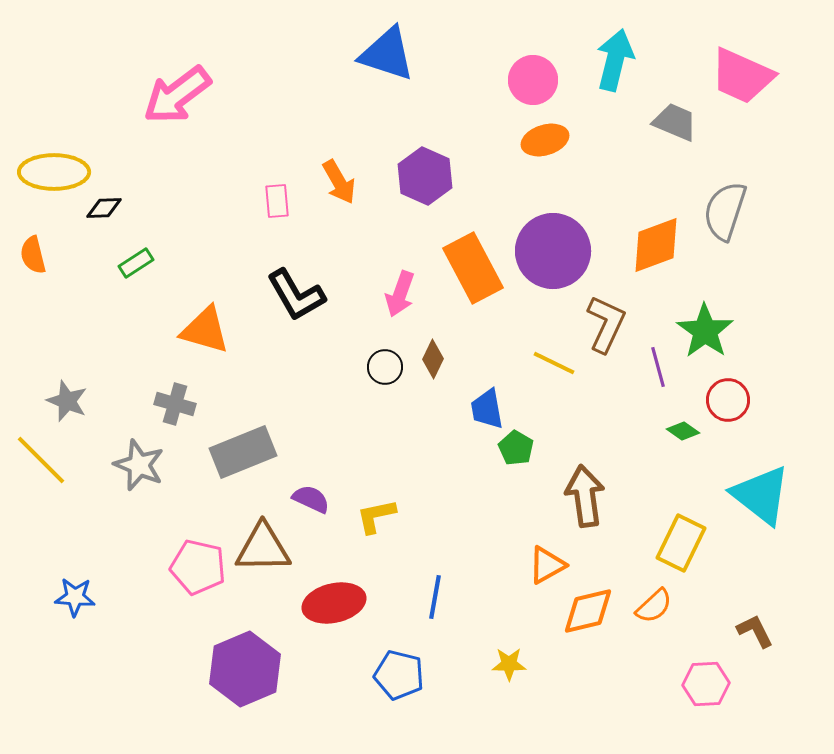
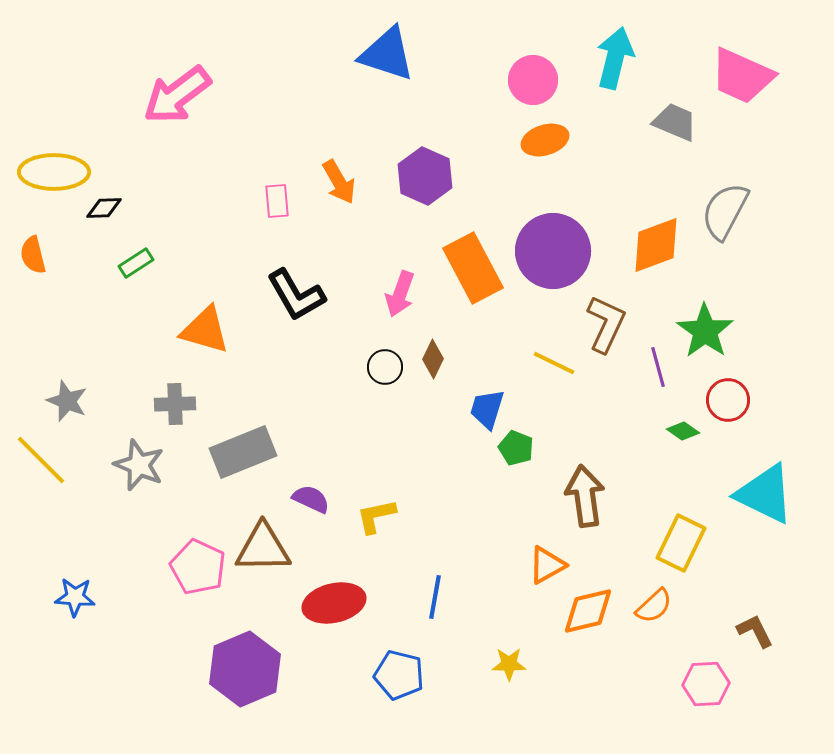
cyan arrow at (615, 60): moved 2 px up
gray semicircle at (725, 211): rotated 10 degrees clockwise
gray cross at (175, 404): rotated 18 degrees counterclockwise
blue trapezoid at (487, 409): rotated 27 degrees clockwise
green pentagon at (516, 448): rotated 8 degrees counterclockwise
cyan triangle at (761, 495): moved 4 px right, 1 px up; rotated 12 degrees counterclockwise
pink pentagon at (198, 567): rotated 12 degrees clockwise
